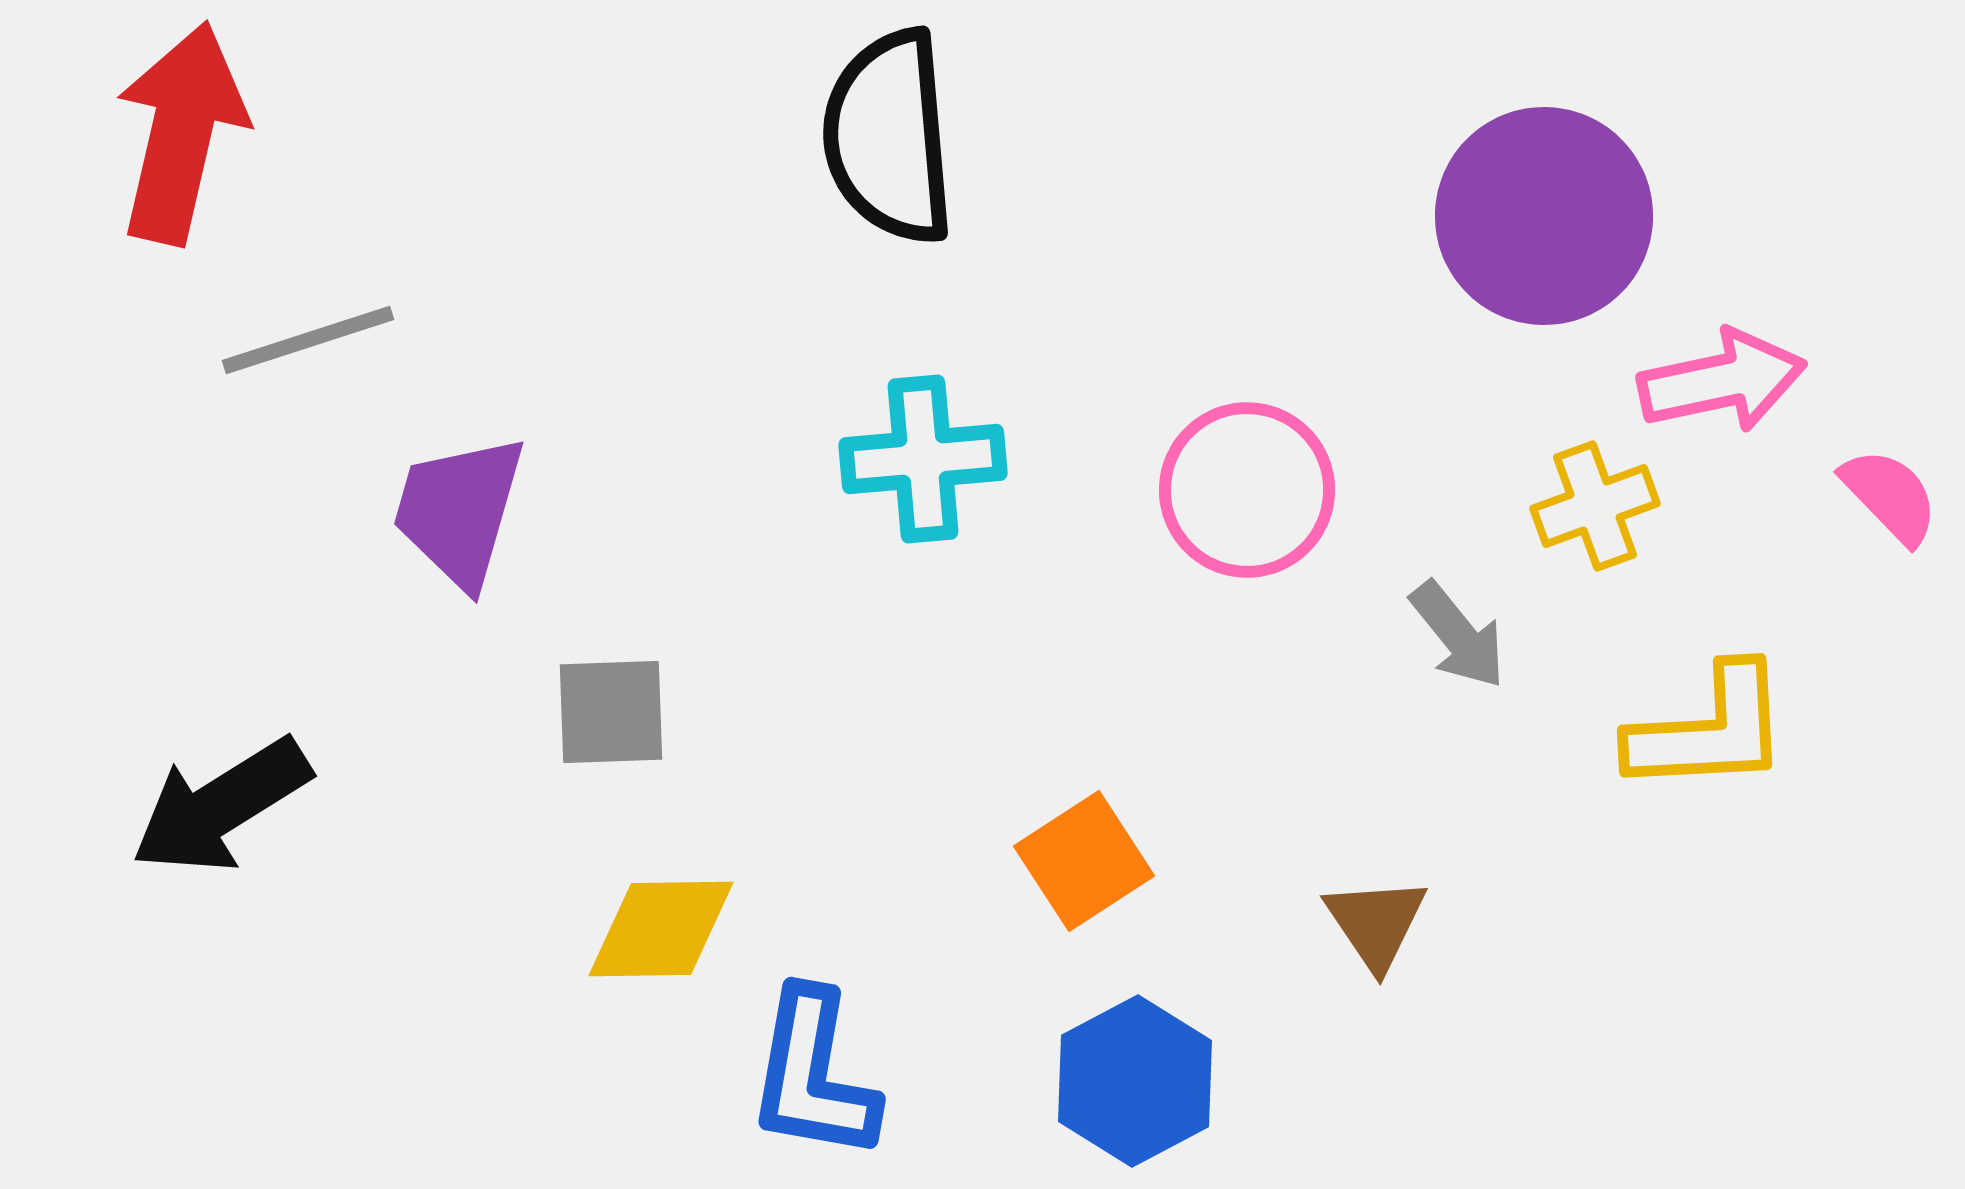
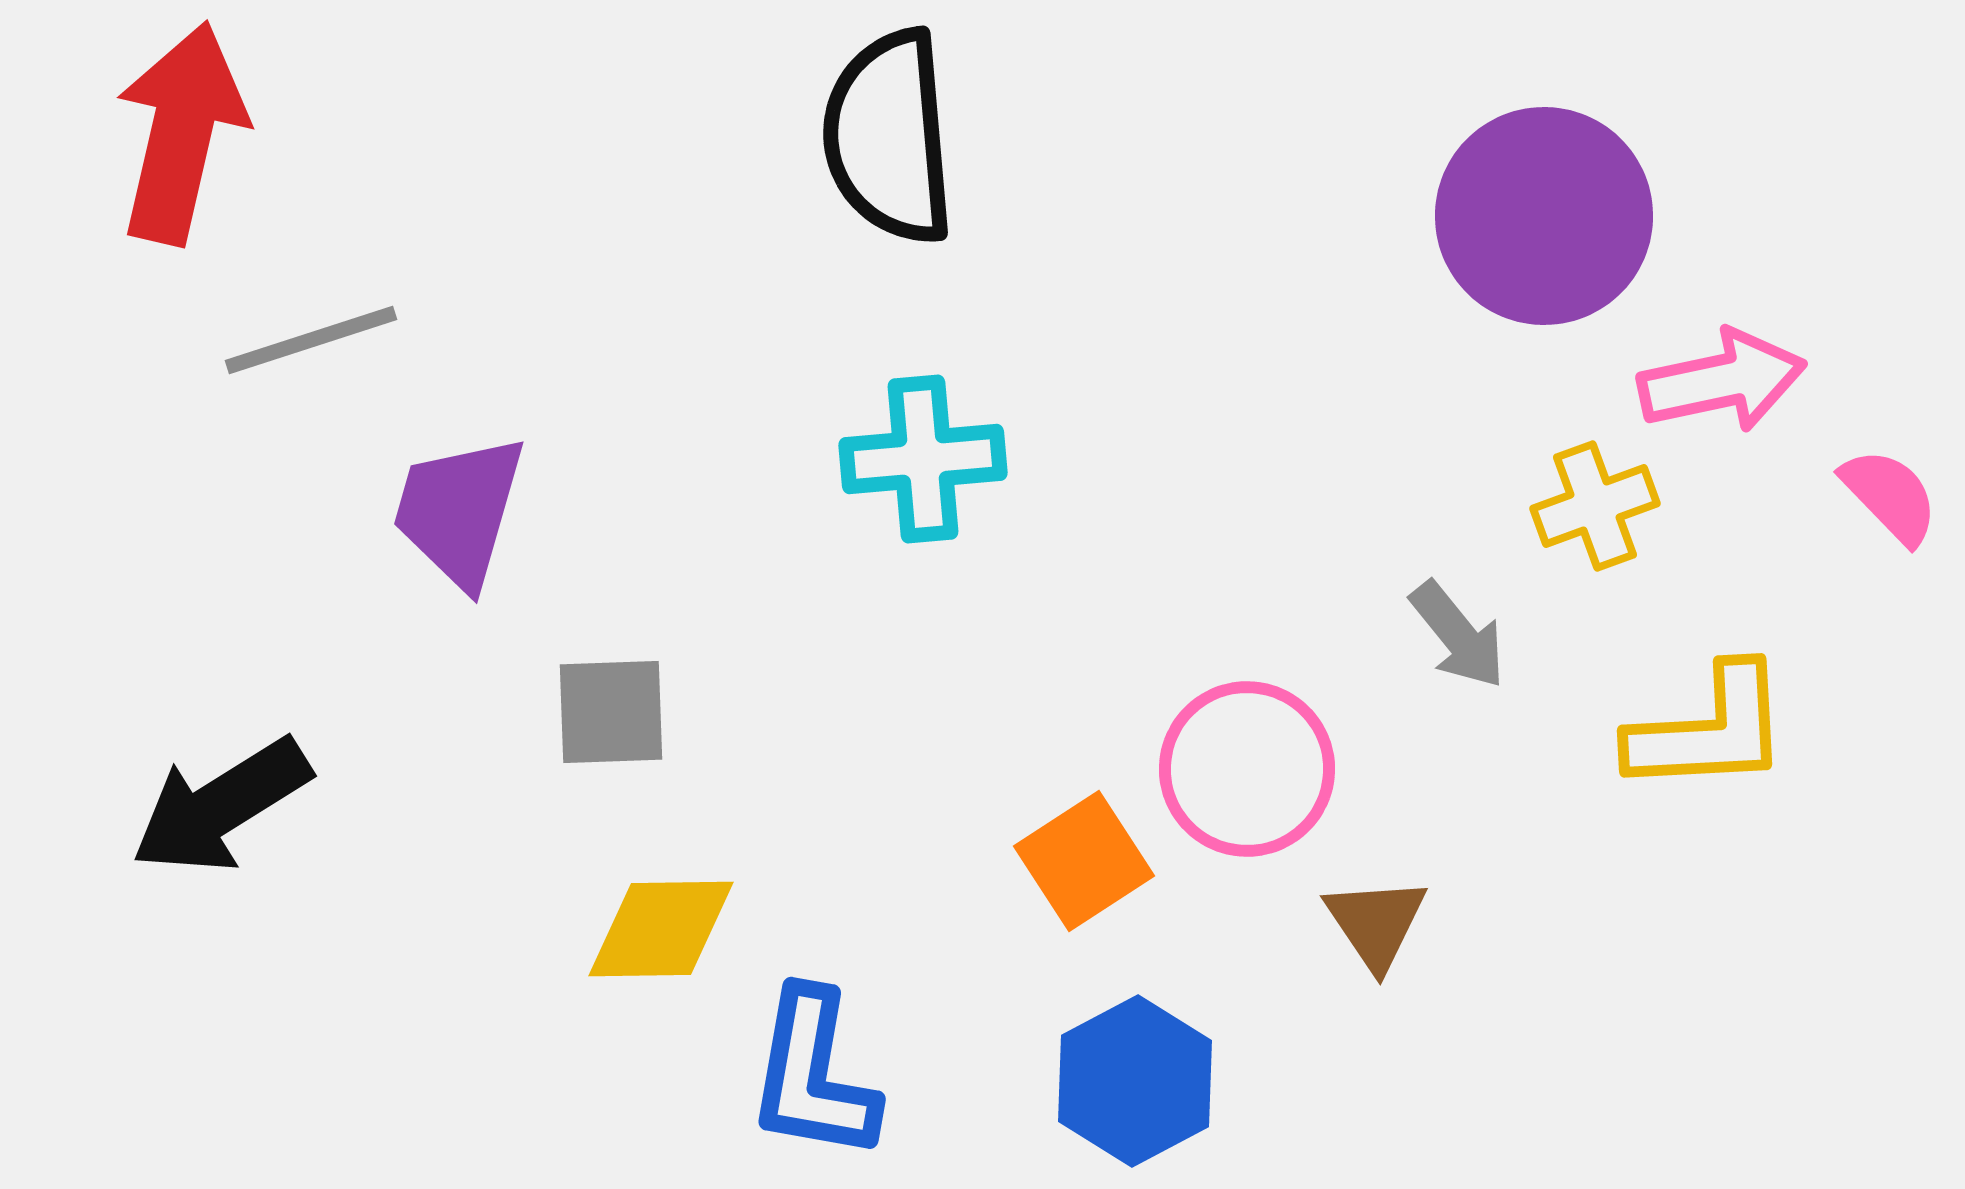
gray line: moved 3 px right
pink circle: moved 279 px down
